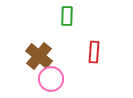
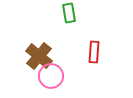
green rectangle: moved 2 px right, 3 px up; rotated 12 degrees counterclockwise
pink circle: moved 3 px up
